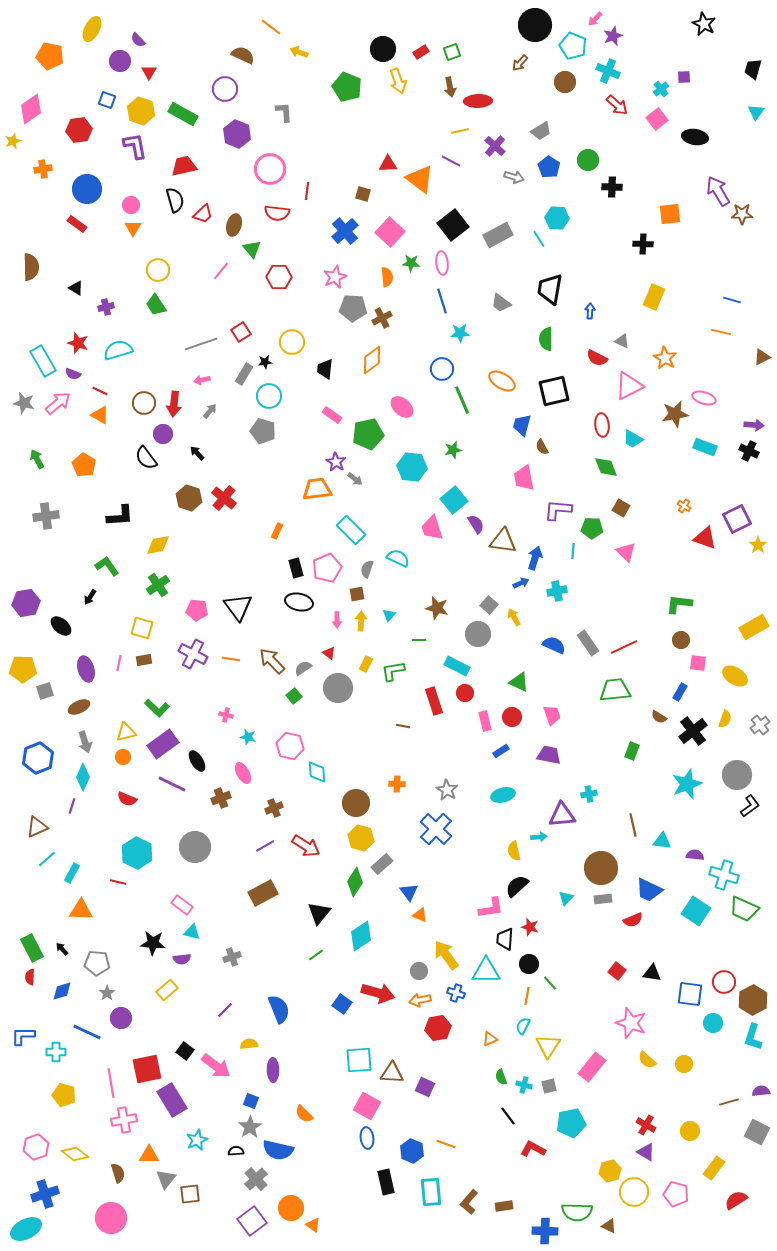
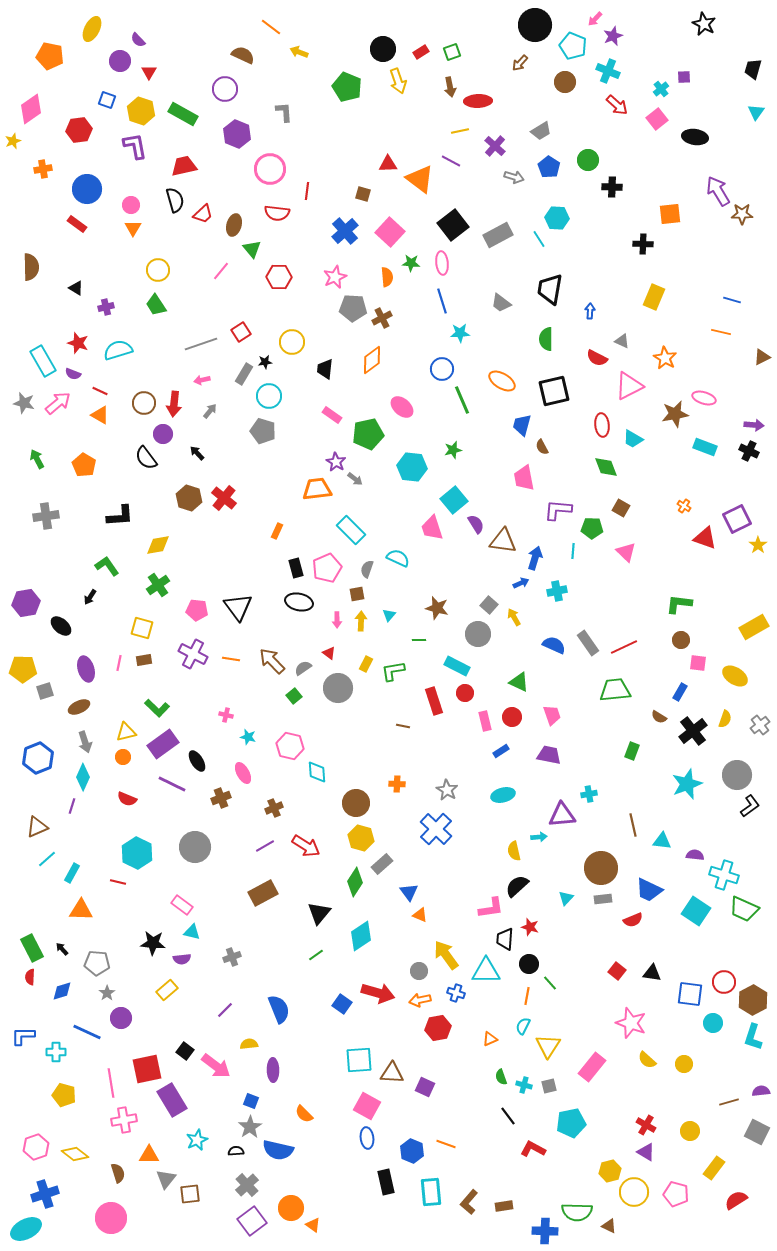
gray cross at (256, 1179): moved 9 px left, 6 px down
